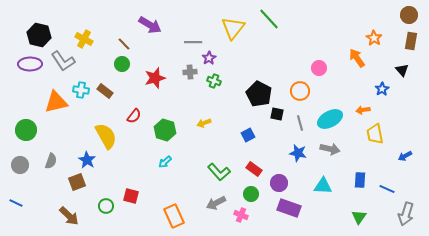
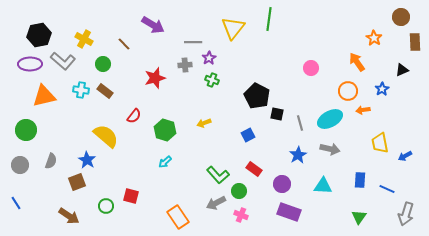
brown circle at (409, 15): moved 8 px left, 2 px down
green line at (269, 19): rotated 50 degrees clockwise
purple arrow at (150, 25): moved 3 px right
black hexagon at (39, 35): rotated 25 degrees counterclockwise
brown rectangle at (411, 41): moved 4 px right, 1 px down; rotated 12 degrees counterclockwise
orange arrow at (357, 58): moved 4 px down
gray L-shape at (63, 61): rotated 15 degrees counterclockwise
green circle at (122, 64): moved 19 px left
pink circle at (319, 68): moved 8 px left
black triangle at (402, 70): rotated 48 degrees clockwise
gray cross at (190, 72): moved 5 px left, 7 px up
green cross at (214, 81): moved 2 px left, 1 px up
orange circle at (300, 91): moved 48 px right
black pentagon at (259, 94): moved 2 px left, 2 px down
orange triangle at (56, 102): moved 12 px left, 6 px up
yellow trapezoid at (375, 134): moved 5 px right, 9 px down
yellow semicircle at (106, 136): rotated 20 degrees counterclockwise
blue star at (298, 153): moved 2 px down; rotated 30 degrees clockwise
green L-shape at (219, 172): moved 1 px left, 3 px down
purple circle at (279, 183): moved 3 px right, 1 px down
green circle at (251, 194): moved 12 px left, 3 px up
blue line at (16, 203): rotated 32 degrees clockwise
purple rectangle at (289, 208): moved 4 px down
brown arrow at (69, 216): rotated 10 degrees counterclockwise
orange rectangle at (174, 216): moved 4 px right, 1 px down; rotated 10 degrees counterclockwise
